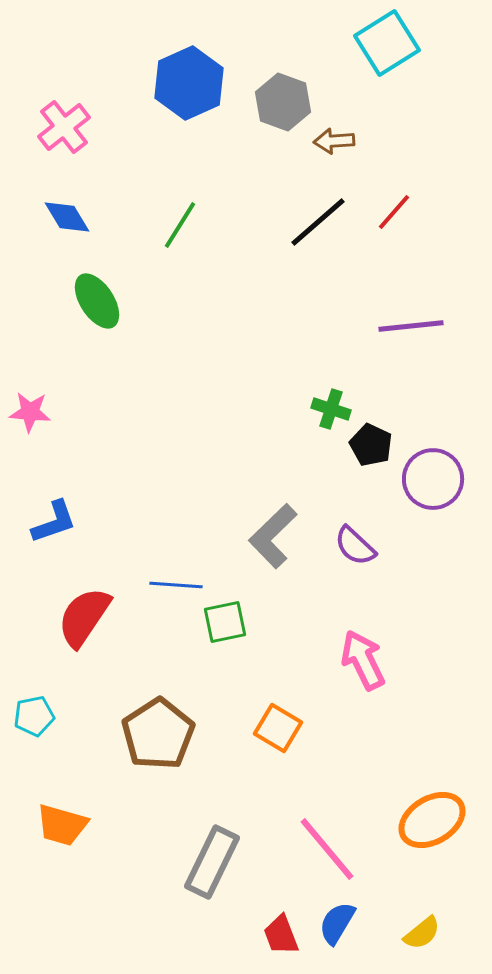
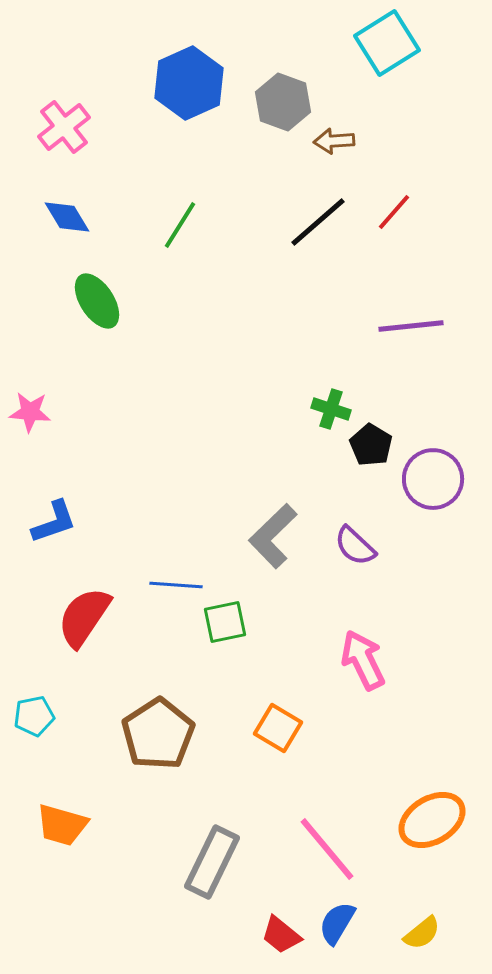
black pentagon: rotated 6 degrees clockwise
red trapezoid: rotated 30 degrees counterclockwise
